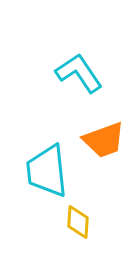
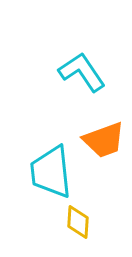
cyan L-shape: moved 3 px right, 1 px up
cyan trapezoid: moved 4 px right, 1 px down
